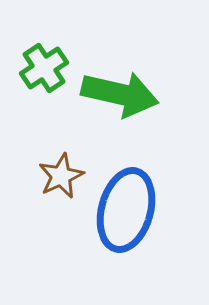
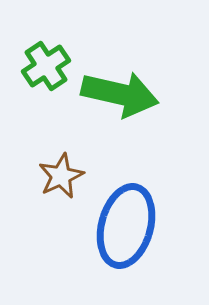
green cross: moved 2 px right, 2 px up
blue ellipse: moved 16 px down
